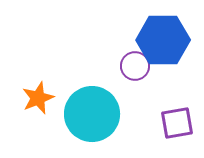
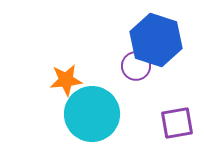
blue hexagon: moved 7 px left; rotated 18 degrees clockwise
purple circle: moved 1 px right
orange star: moved 28 px right, 18 px up; rotated 16 degrees clockwise
